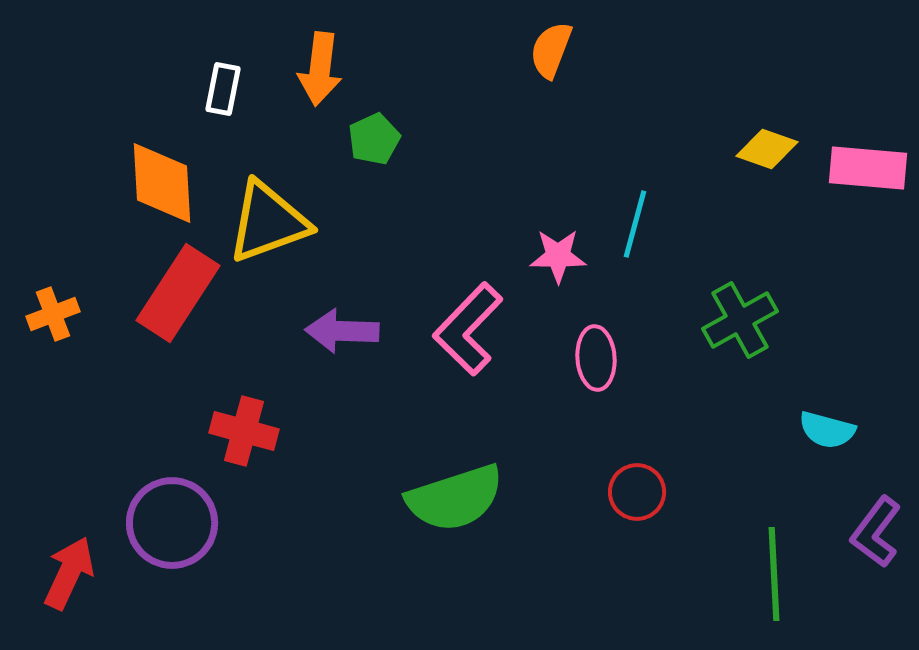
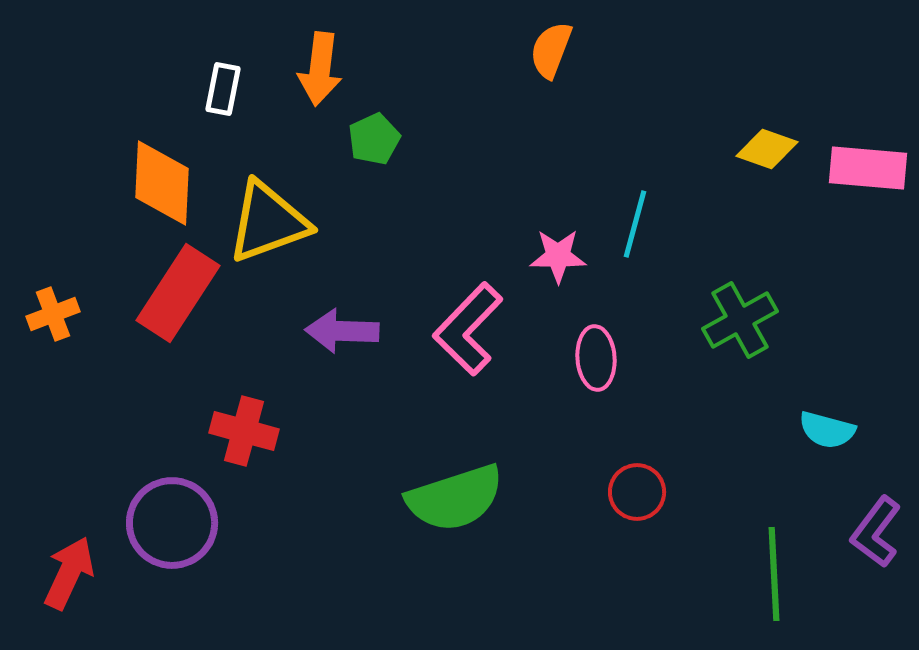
orange diamond: rotated 6 degrees clockwise
